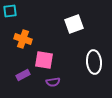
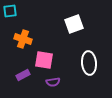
white ellipse: moved 5 px left, 1 px down
